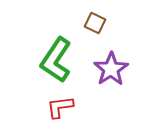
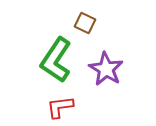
brown square: moved 10 px left
purple star: moved 5 px left; rotated 8 degrees counterclockwise
